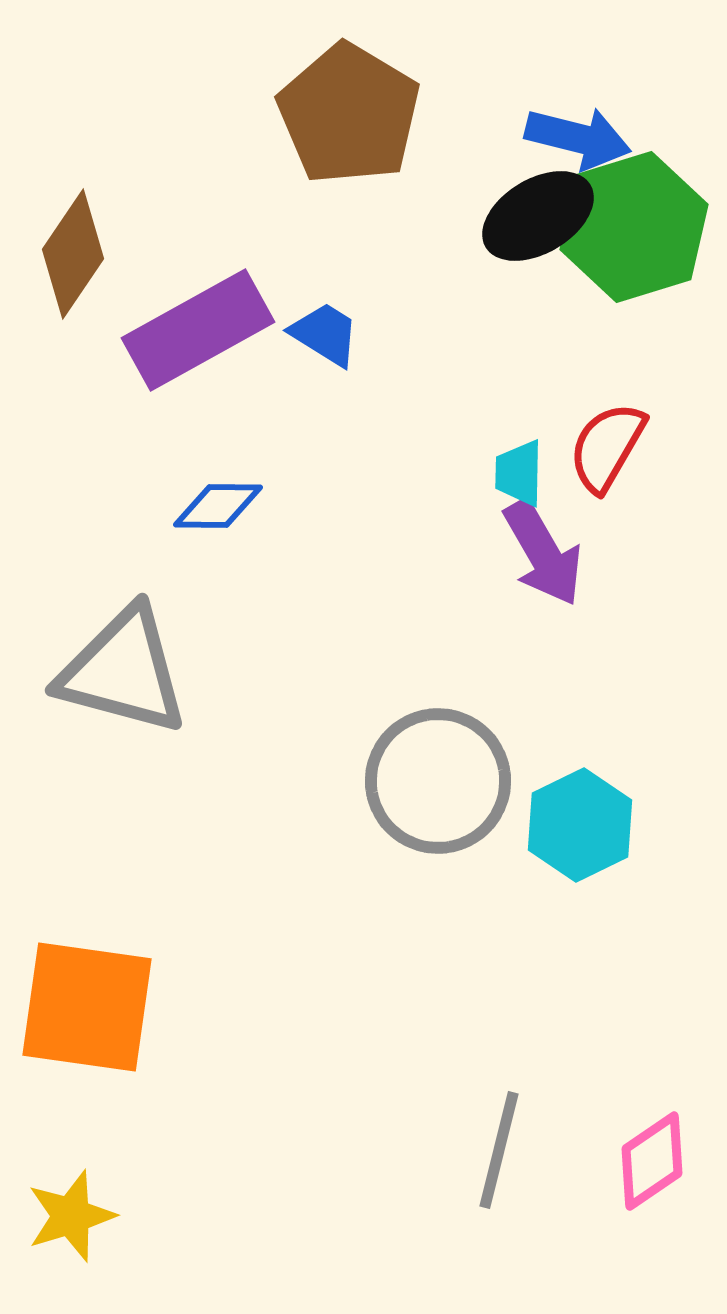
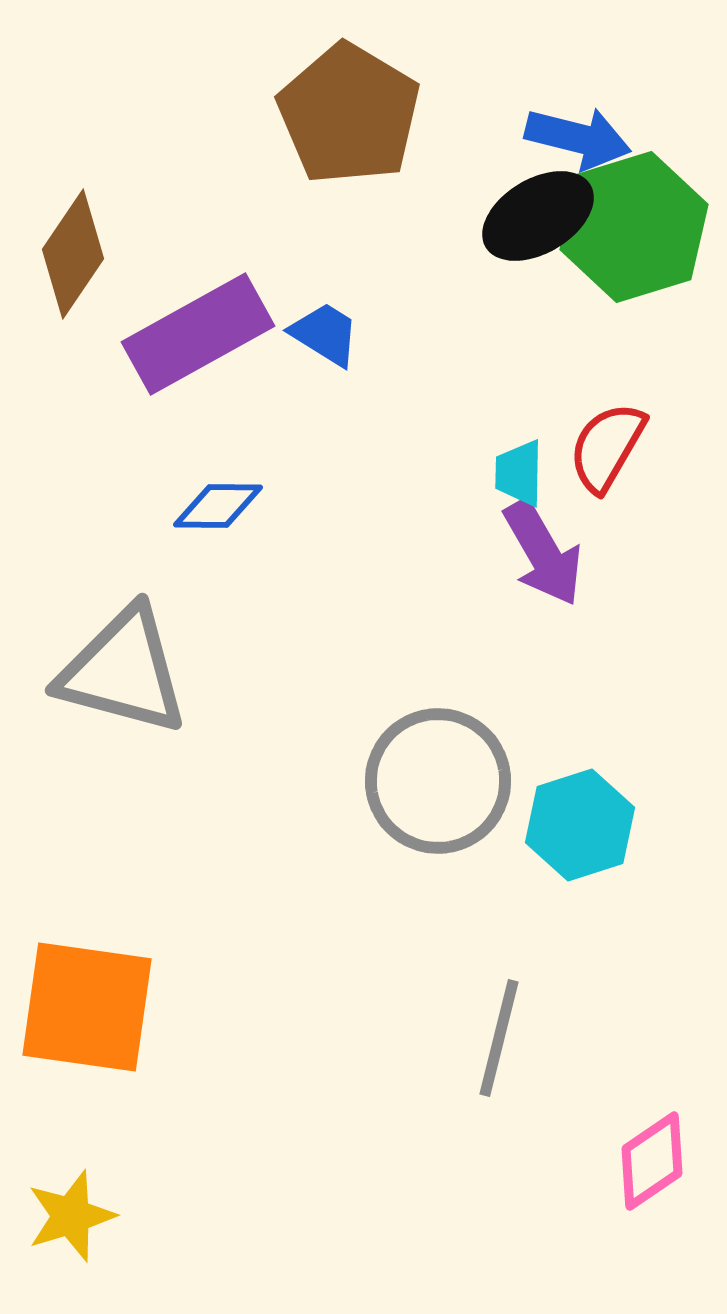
purple rectangle: moved 4 px down
cyan hexagon: rotated 8 degrees clockwise
gray line: moved 112 px up
